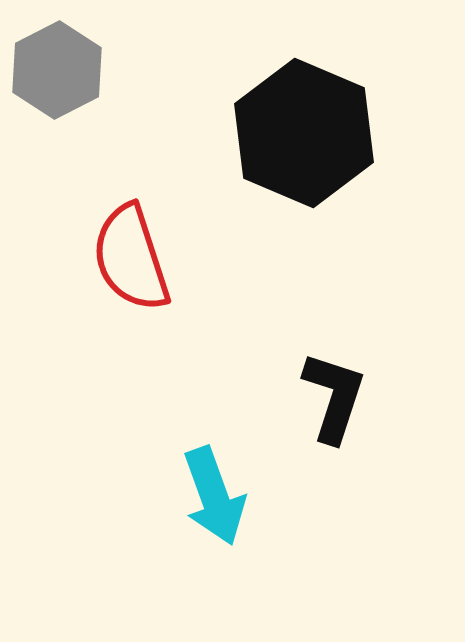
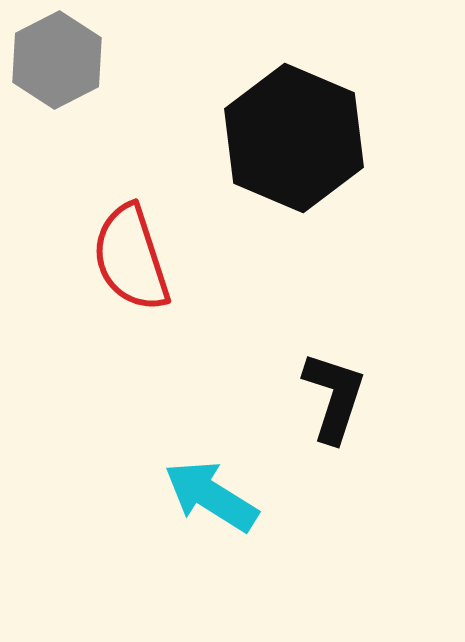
gray hexagon: moved 10 px up
black hexagon: moved 10 px left, 5 px down
cyan arrow: moved 3 px left; rotated 142 degrees clockwise
